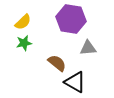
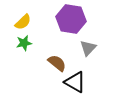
gray triangle: rotated 42 degrees counterclockwise
